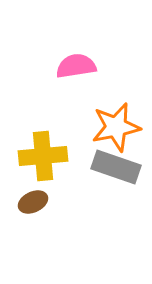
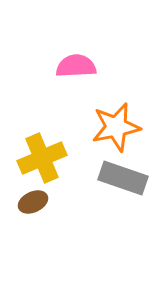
pink semicircle: rotated 6 degrees clockwise
yellow cross: moved 1 px left, 2 px down; rotated 18 degrees counterclockwise
gray rectangle: moved 7 px right, 11 px down
